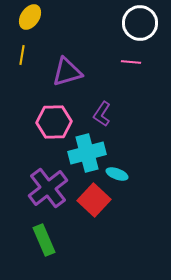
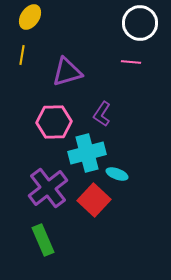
green rectangle: moved 1 px left
